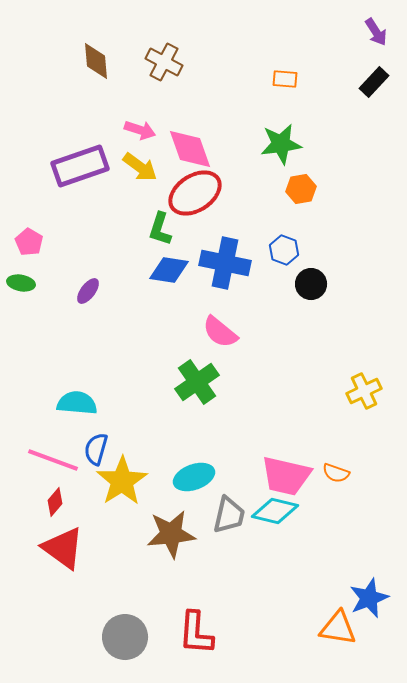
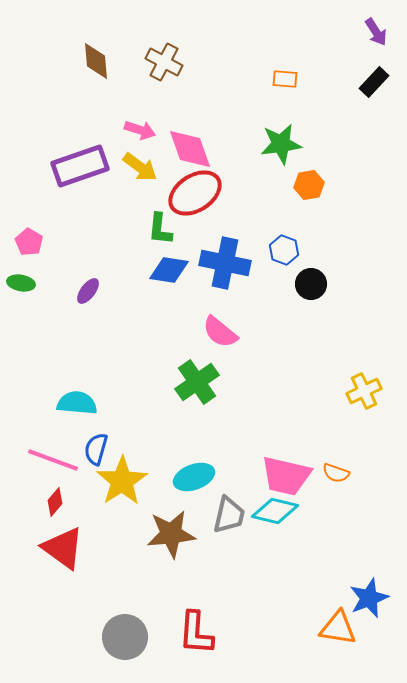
orange hexagon: moved 8 px right, 4 px up
green L-shape: rotated 12 degrees counterclockwise
